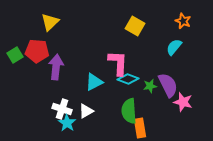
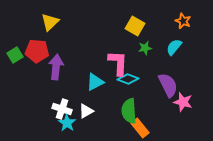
cyan triangle: moved 1 px right
green star: moved 5 px left, 38 px up
orange rectangle: rotated 30 degrees counterclockwise
